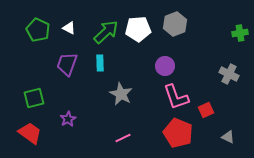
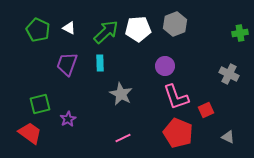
green square: moved 6 px right, 6 px down
